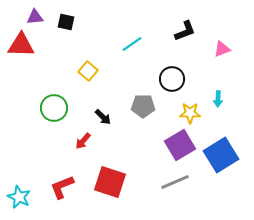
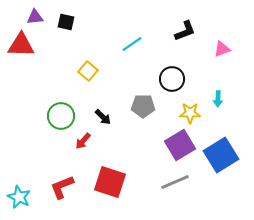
green circle: moved 7 px right, 8 px down
